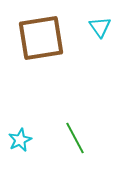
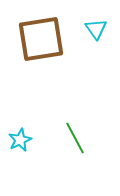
cyan triangle: moved 4 px left, 2 px down
brown square: moved 1 px down
